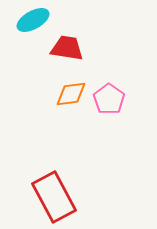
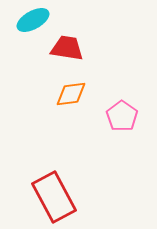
pink pentagon: moved 13 px right, 17 px down
